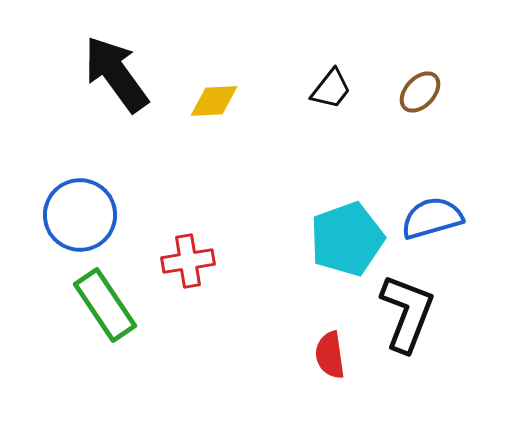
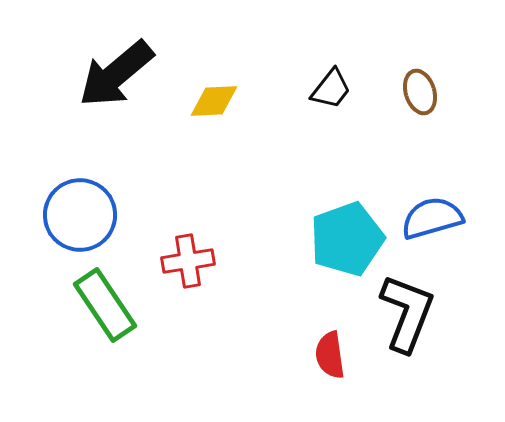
black arrow: rotated 94 degrees counterclockwise
brown ellipse: rotated 60 degrees counterclockwise
